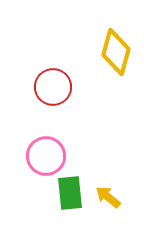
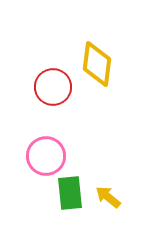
yellow diamond: moved 19 px left, 12 px down; rotated 9 degrees counterclockwise
